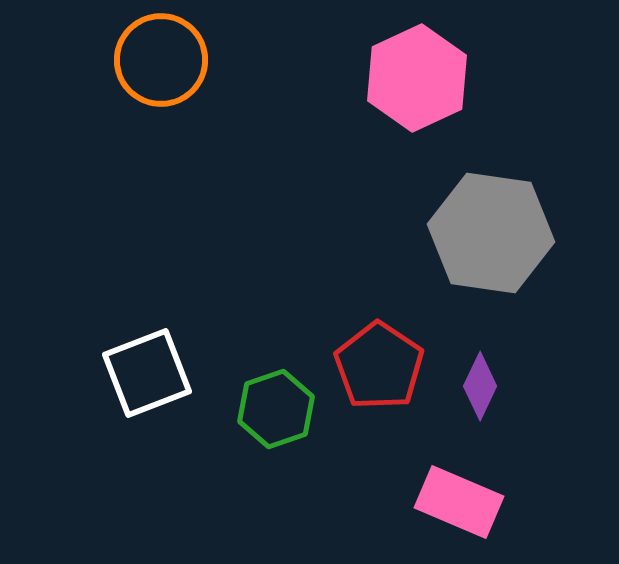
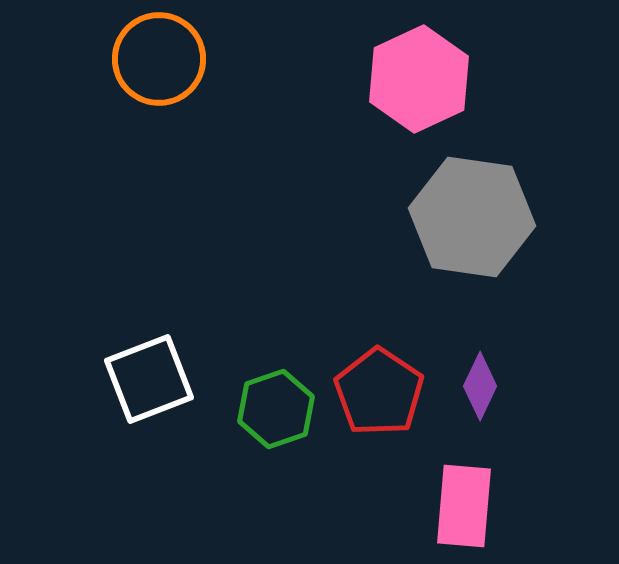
orange circle: moved 2 px left, 1 px up
pink hexagon: moved 2 px right, 1 px down
gray hexagon: moved 19 px left, 16 px up
red pentagon: moved 26 px down
white square: moved 2 px right, 6 px down
pink rectangle: moved 5 px right, 4 px down; rotated 72 degrees clockwise
